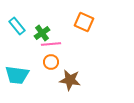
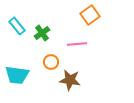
orange square: moved 6 px right, 7 px up; rotated 30 degrees clockwise
pink line: moved 26 px right
